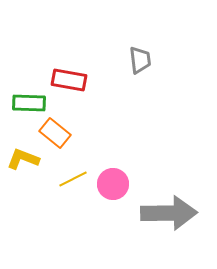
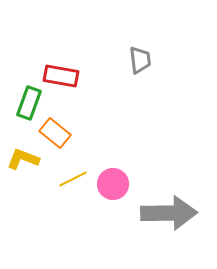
red rectangle: moved 8 px left, 4 px up
green rectangle: rotated 72 degrees counterclockwise
